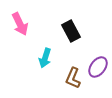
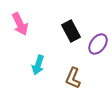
cyan arrow: moved 7 px left, 7 px down
purple ellipse: moved 23 px up
